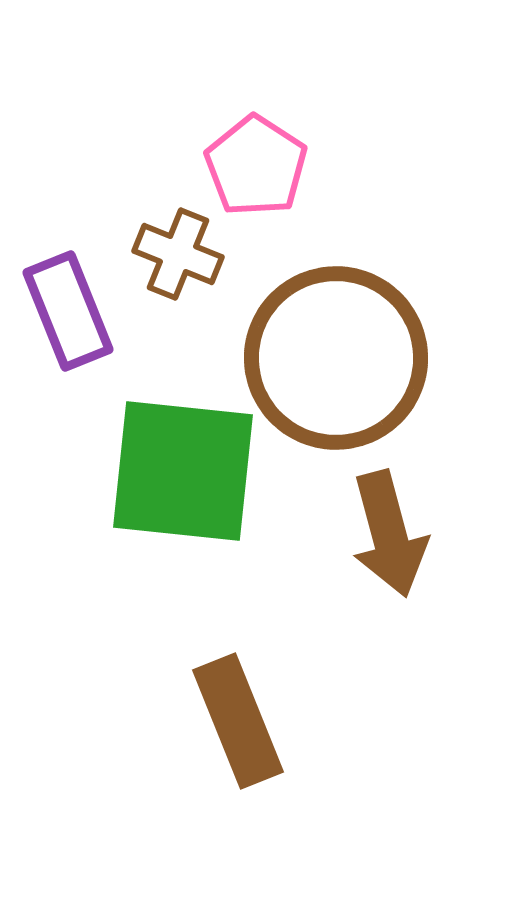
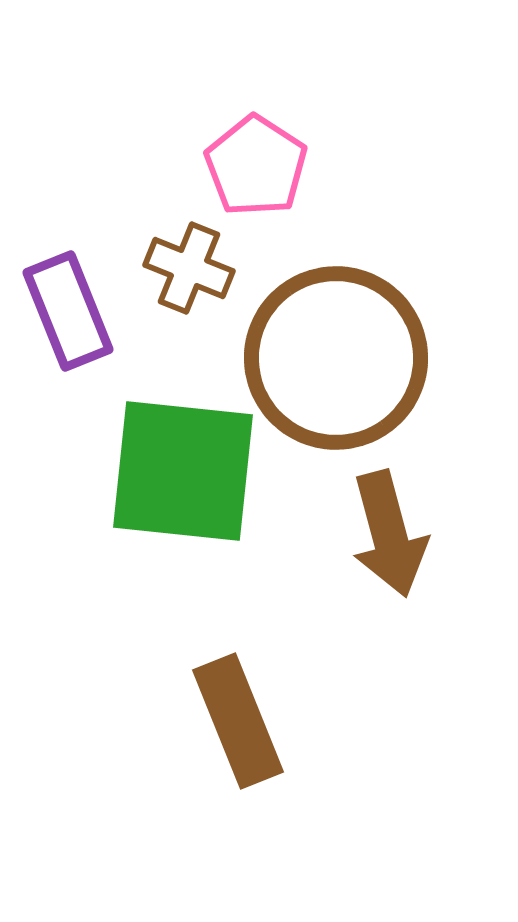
brown cross: moved 11 px right, 14 px down
